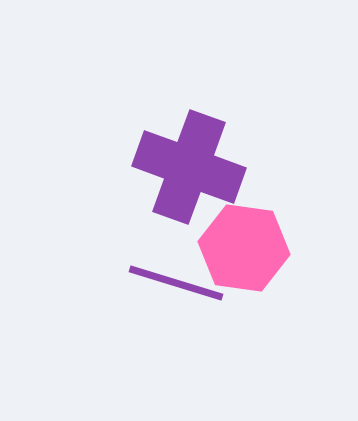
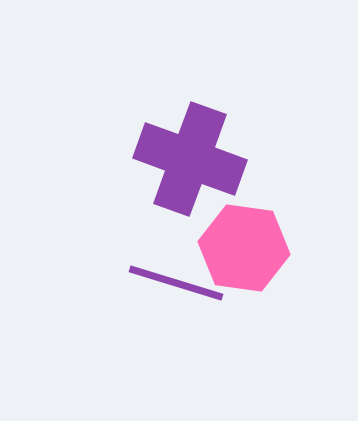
purple cross: moved 1 px right, 8 px up
